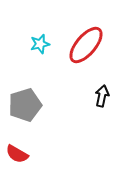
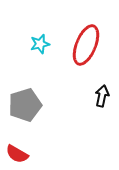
red ellipse: rotated 18 degrees counterclockwise
